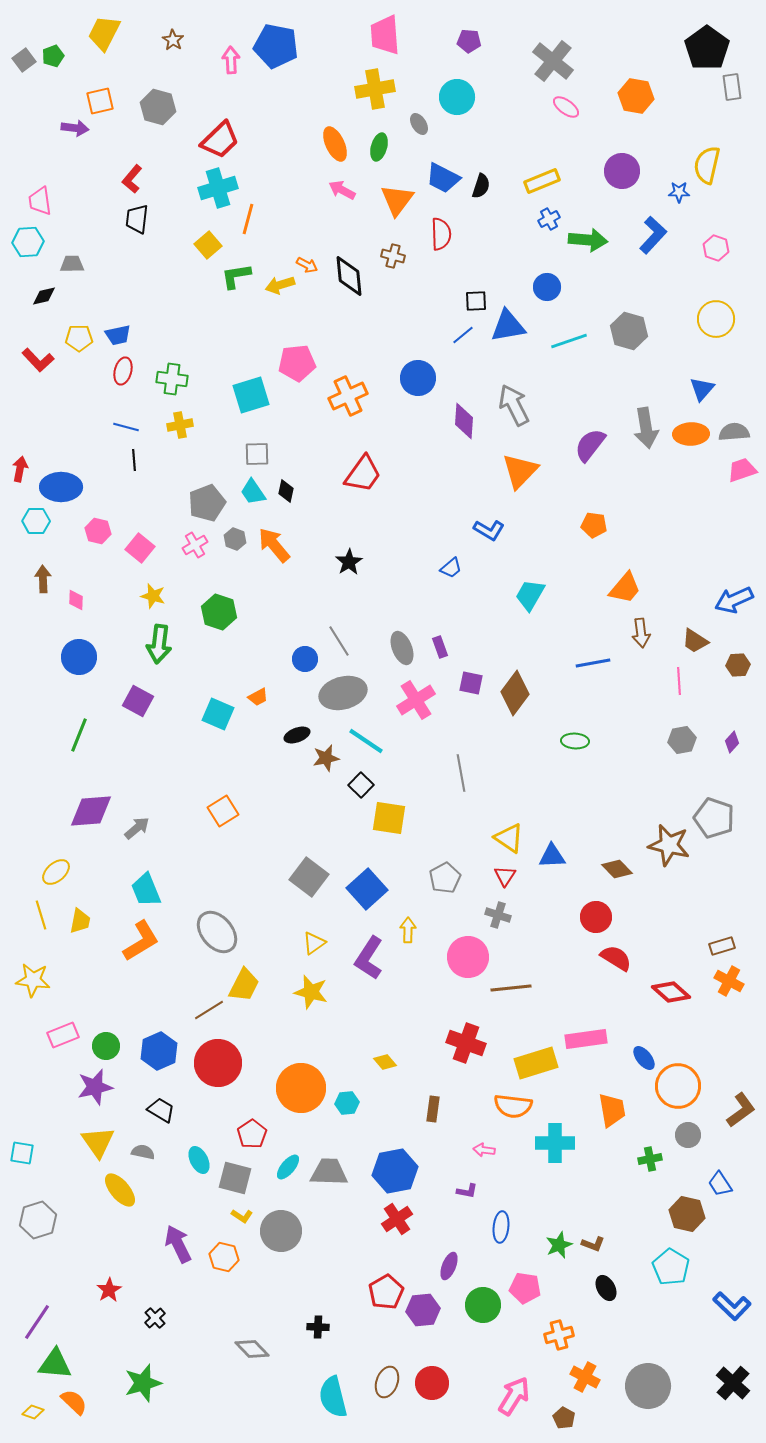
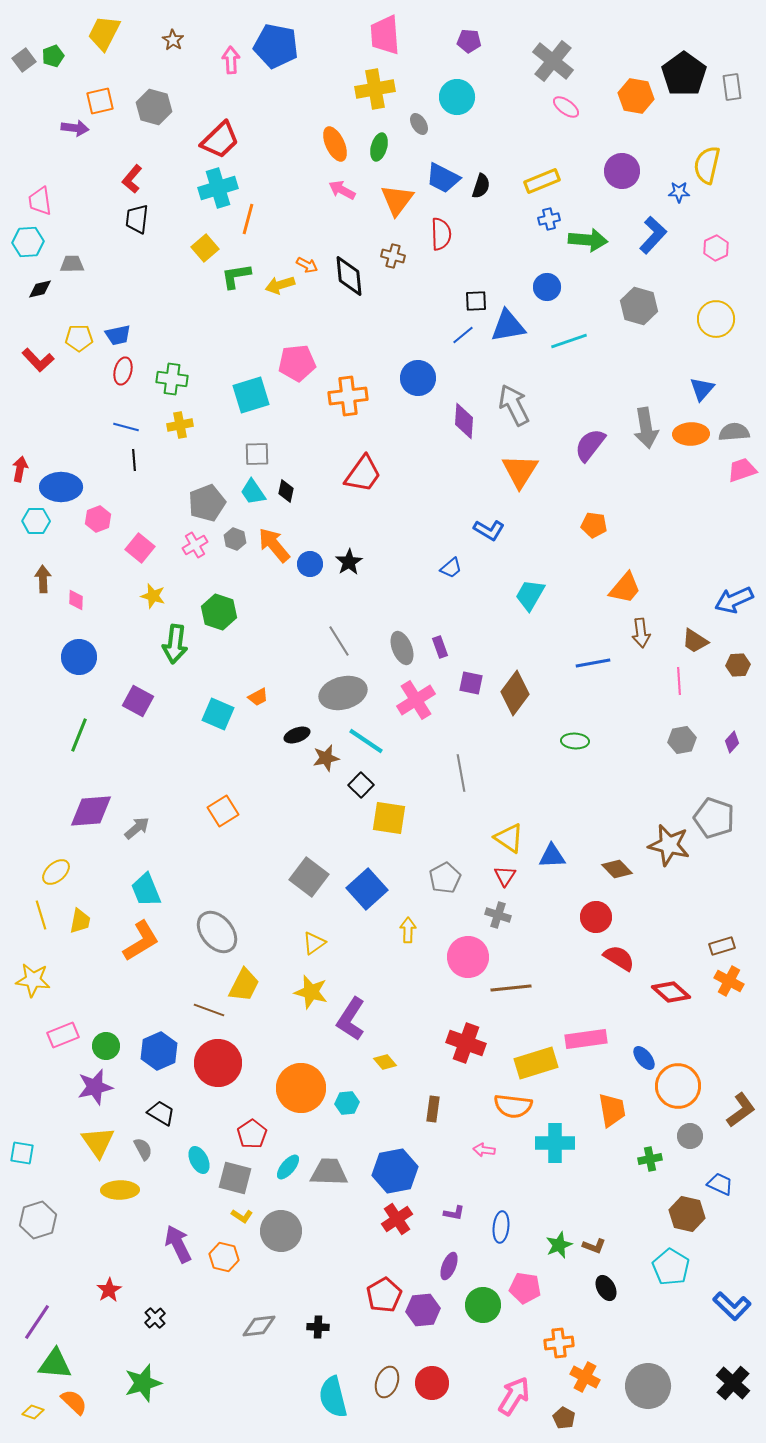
black pentagon at (707, 48): moved 23 px left, 26 px down
gray hexagon at (158, 107): moved 4 px left
blue cross at (549, 219): rotated 15 degrees clockwise
yellow square at (208, 245): moved 3 px left, 3 px down
pink hexagon at (716, 248): rotated 15 degrees clockwise
black diamond at (44, 296): moved 4 px left, 7 px up
gray hexagon at (629, 331): moved 10 px right, 25 px up
orange cross at (348, 396): rotated 18 degrees clockwise
orange triangle at (520, 471): rotated 12 degrees counterclockwise
pink hexagon at (98, 531): moved 12 px up; rotated 25 degrees clockwise
green arrow at (159, 644): moved 16 px right
blue circle at (305, 659): moved 5 px right, 95 px up
purple L-shape at (369, 958): moved 18 px left, 61 px down
red semicircle at (616, 958): moved 3 px right
brown line at (209, 1010): rotated 52 degrees clockwise
black trapezoid at (161, 1110): moved 3 px down
gray circle at (688, 1135): moved 2 px right, 1 px down
gray semicircle at (143, 1152): moved 3 px up; rotated 50 degrees clockwise
blue trapezoid at (720, 1184): rotated 148 degrees clockwise
yellow ellipse at (120, 1190): rotated 51 degrees counterclockwise
purple L-shape at (467, 1191): moved 13 px left, 22 px down
brown L-shape at (593, 1244): moved 1 px right, 2 px down
red pentagon at (386, 1292): moved 2 px left, 3 px down
orange cross at (559, 1335): moved 8 px down; rotated 8 degrees clockwise
gray diamond at (252, 1349): moved 7 px right, 23 px up; rotated 52 degrees counterclockwise
